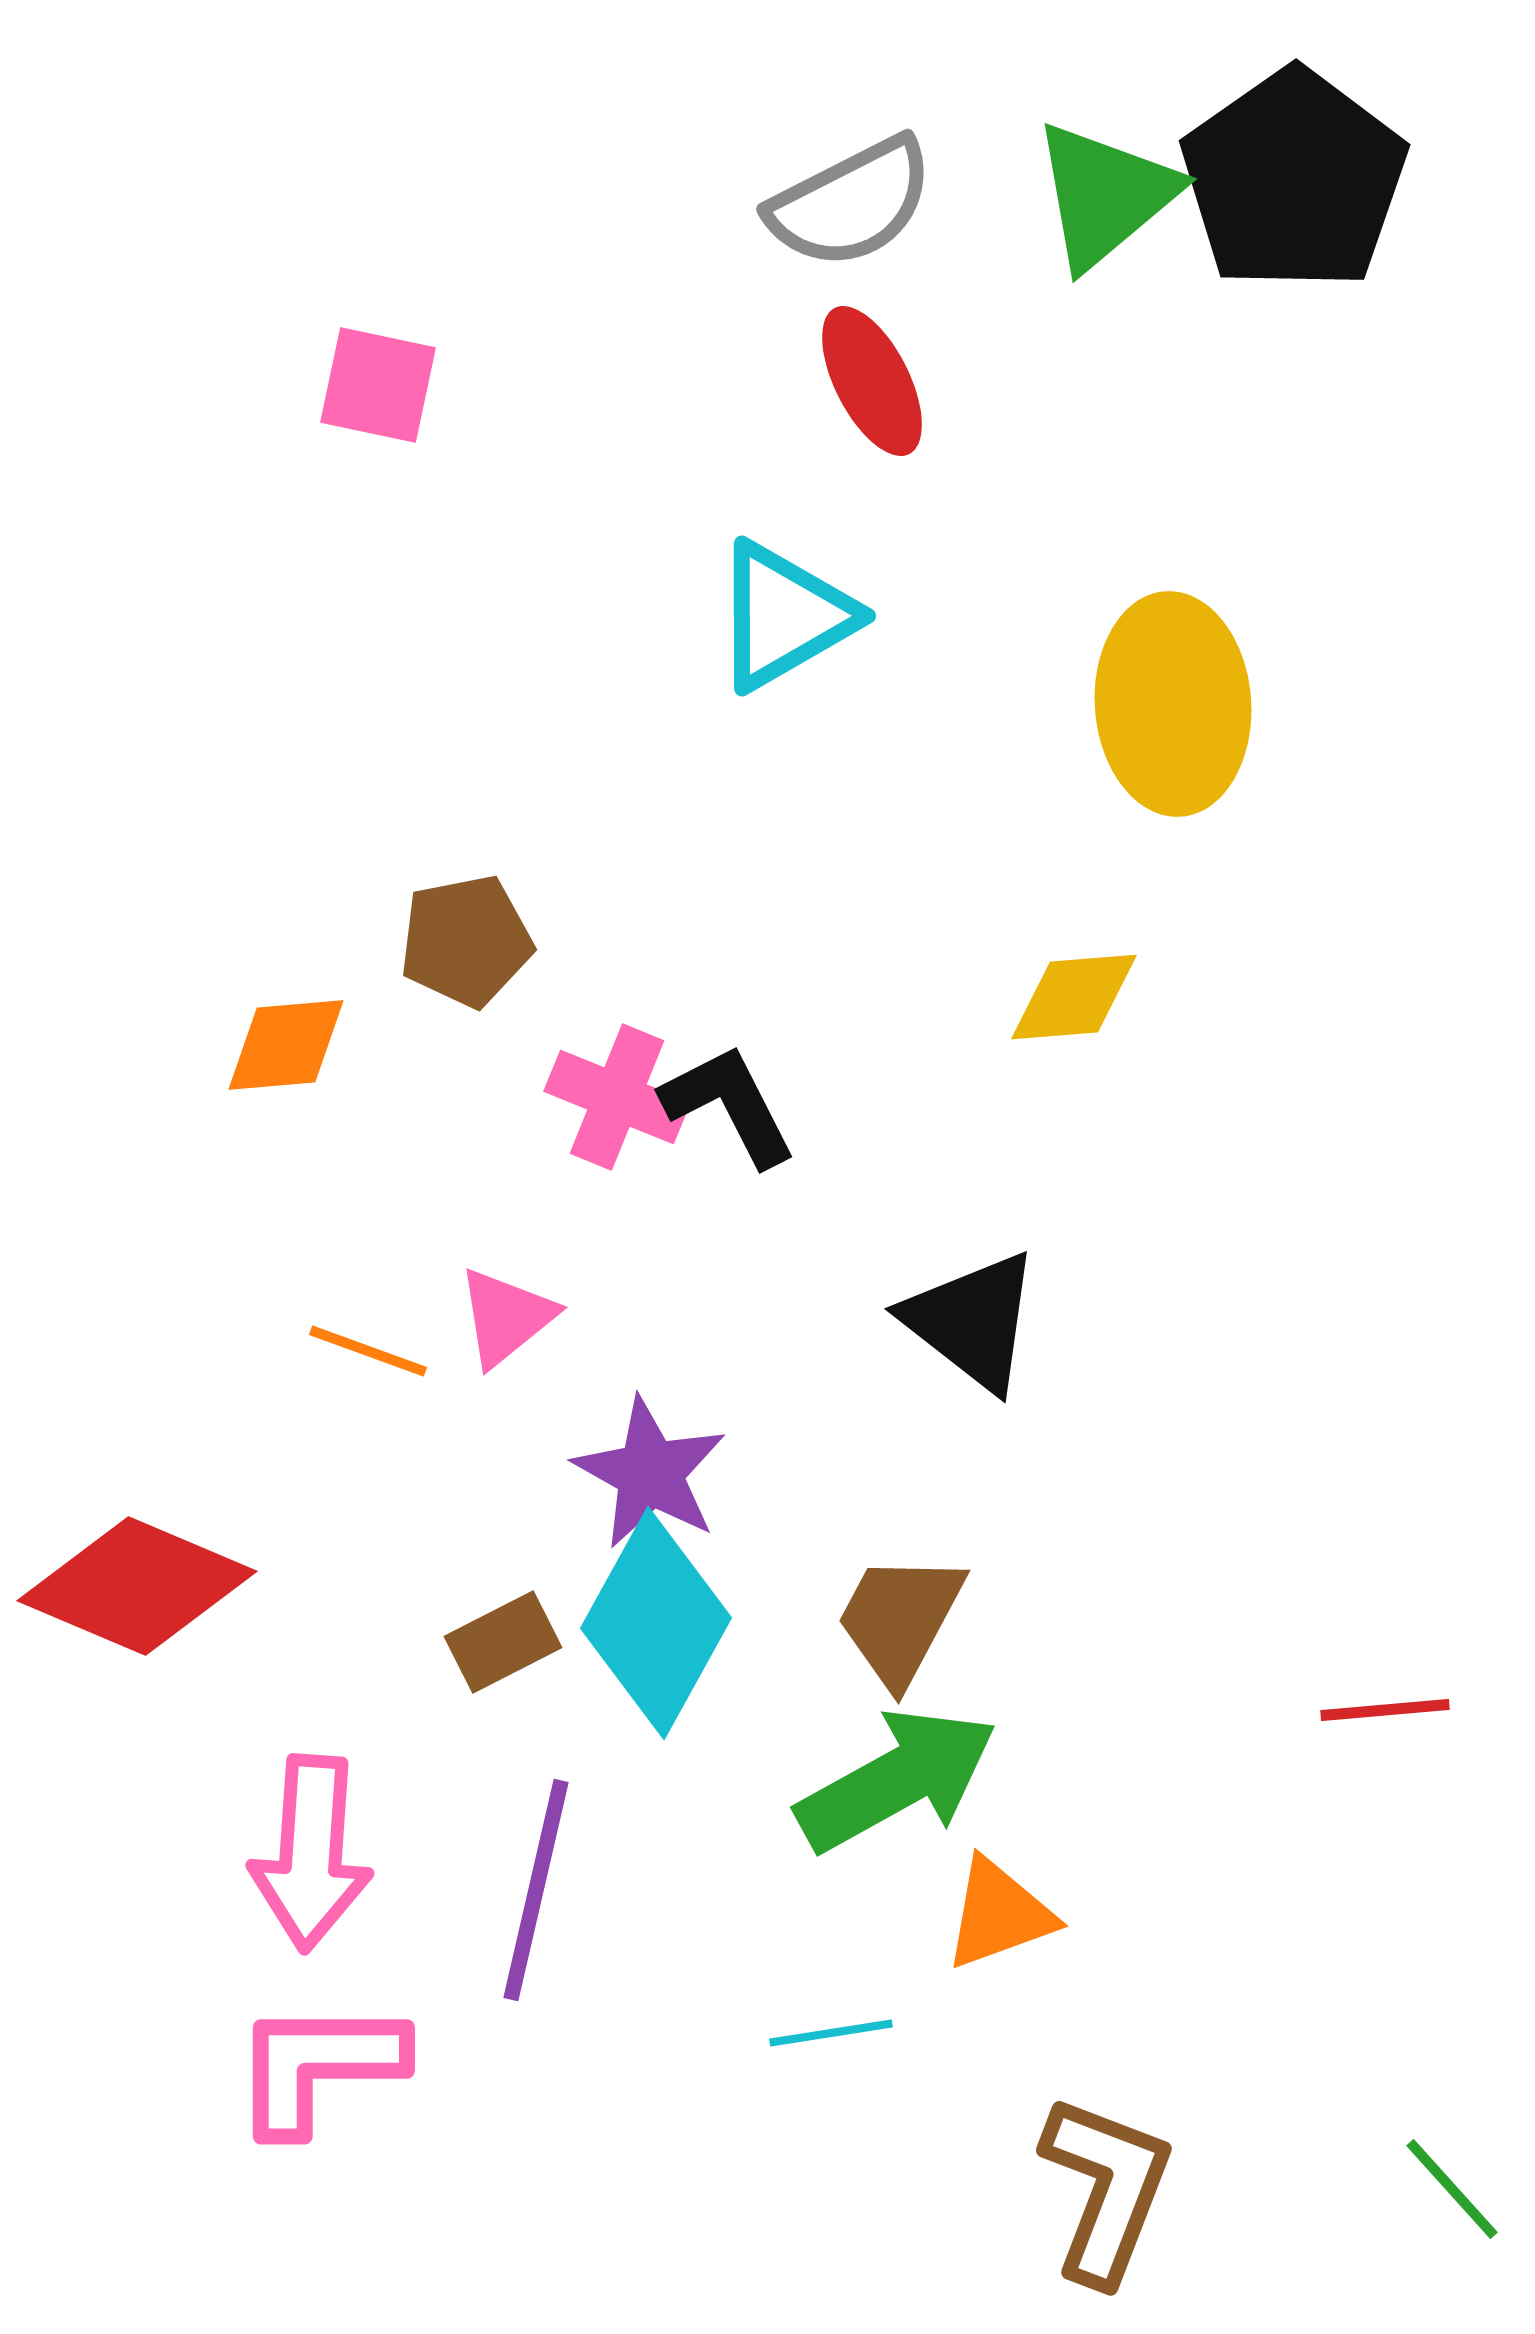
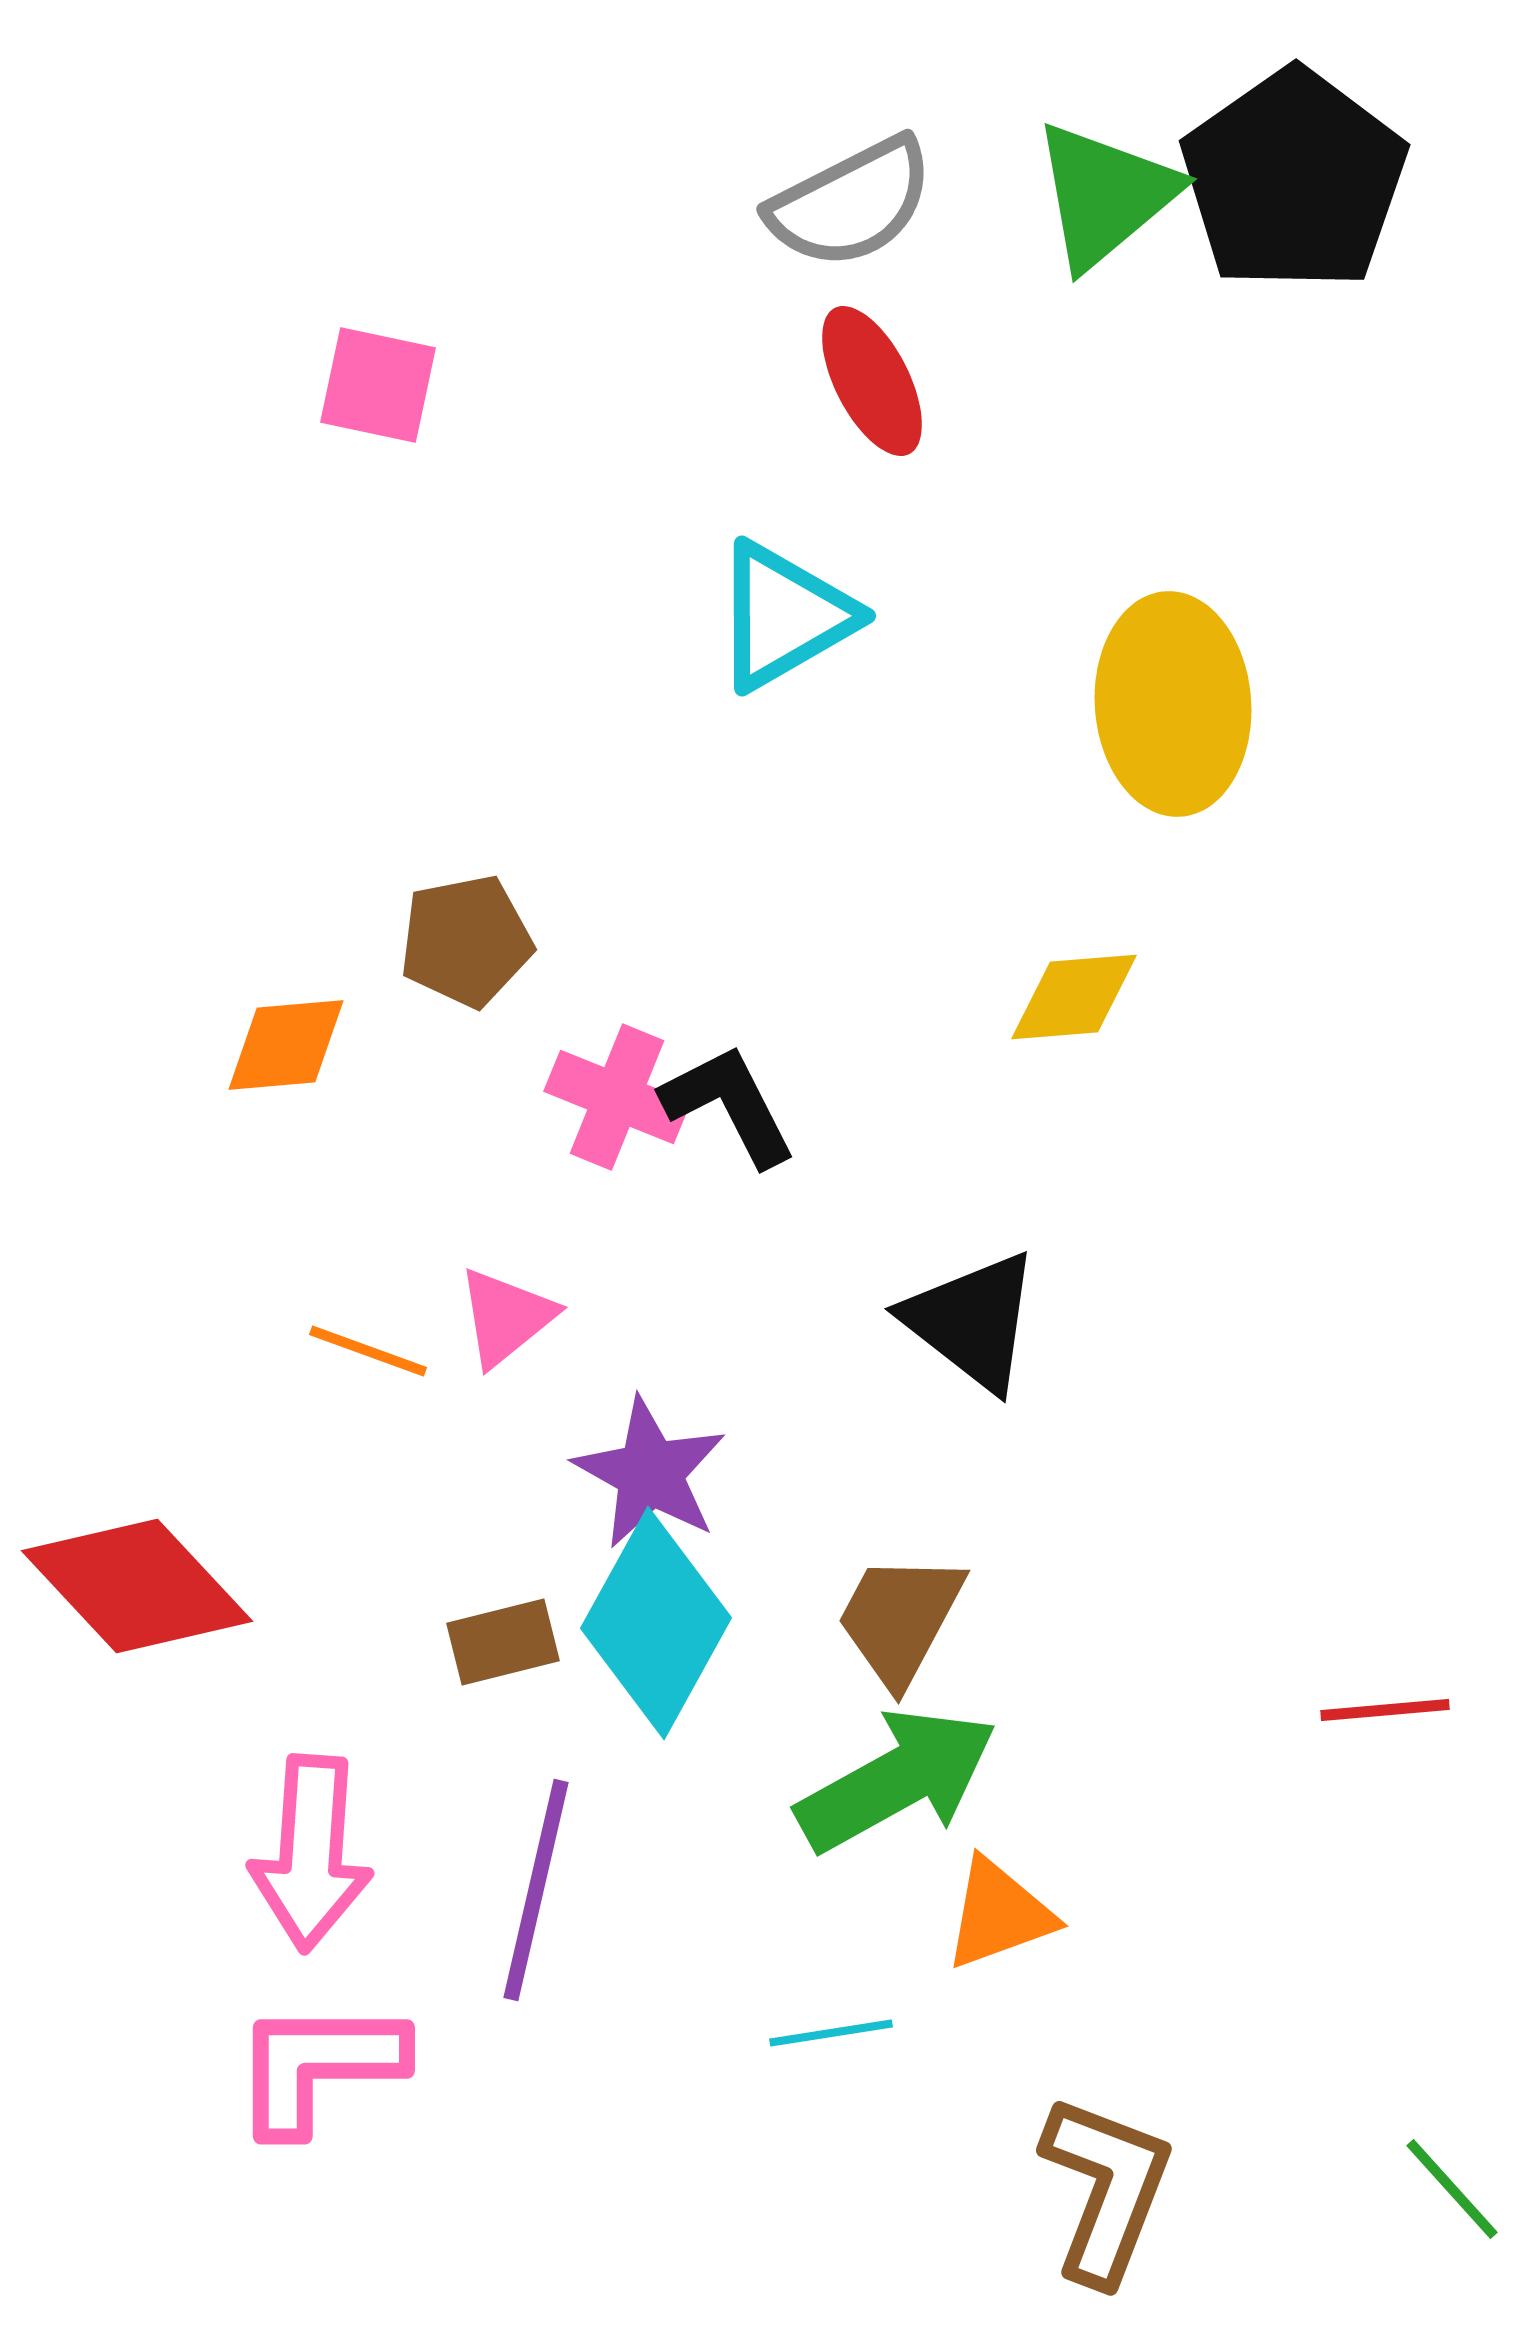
red diamond: rotated 24 degrees clockwise
brown rectangle: rotated 13 degrees clockwise
